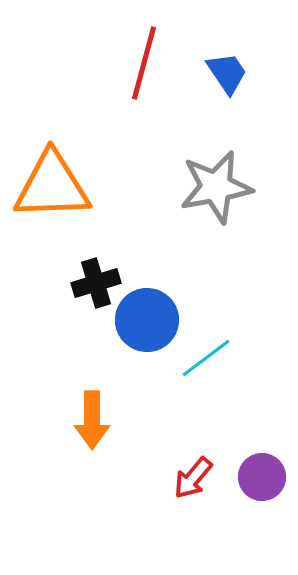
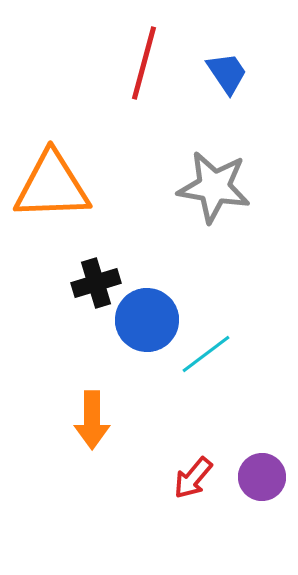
gray star: moved 2 px left; rotated 20 degrees clockwise
cyan line: moved 4 px up
